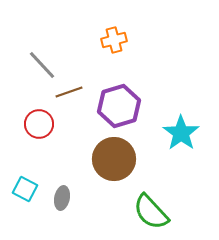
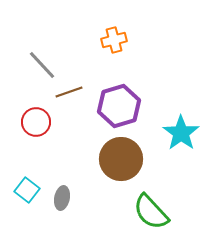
red circle: moved 3 px left, 2 px up
brown circle: moved 7 px right
cyan square: moved 2 px right, 1 px down; rotated 10 degrees clockwise
